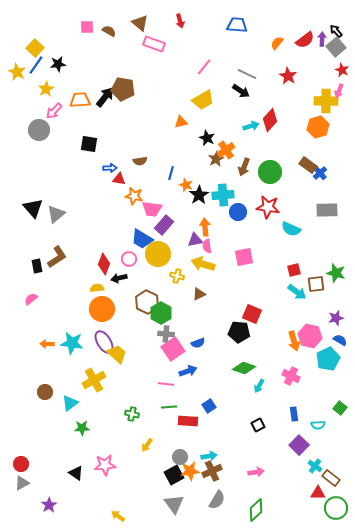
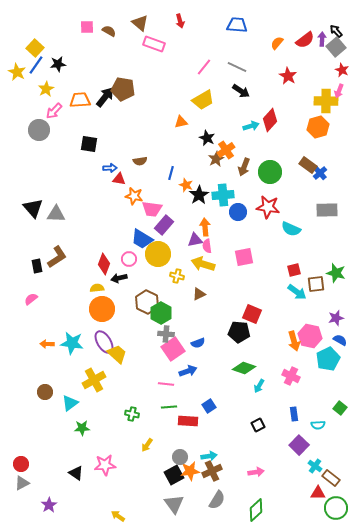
gray line at (247, 74): moved 10 px left, 7 px up
gray triangle at (56, 214): rotated 42 degrees clockwise
